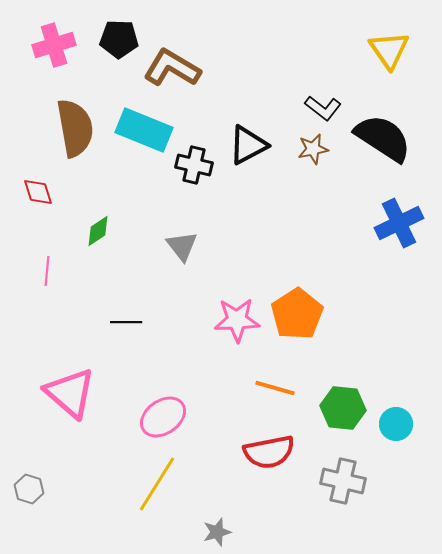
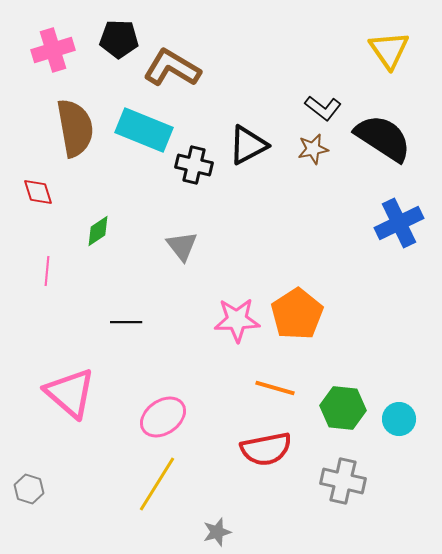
pink cross: moved 1 px left, 5 px down
cyan circle: moved 3 px right, 5 px up
red semicircle: moved 3 px left, 3 px up
